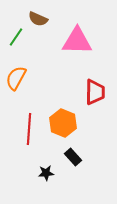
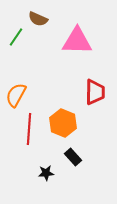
orange semicircle: moved 17 px down
